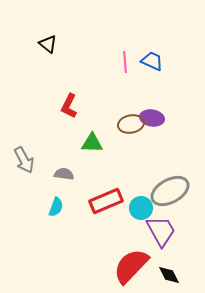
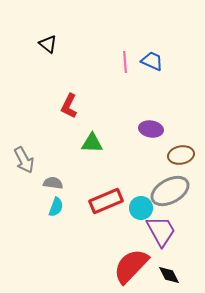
purple ellipse: moved 1 px left, 11 px down
brown ellipse: moved 50 px right, 31 px down
gray semicircle: moved 11 px left, 9 px down
